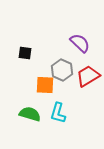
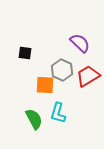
green semicircle: moved 4 px right, 5 px down; rotated 45 degrees clockwise
